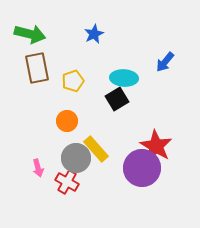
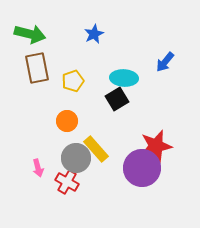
red star: rotated 28 degrees clockwise
